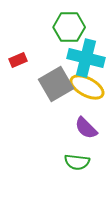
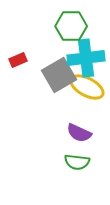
green hexagon: moved 2 px right, 1 px up
cyan cross: rotated 21 degrees counterclockwise
gray square: moved 3 px right, 9 px up
purple semicircle: moved 7 px left, 5 px down; rotated 20 degrees counterclockwise
